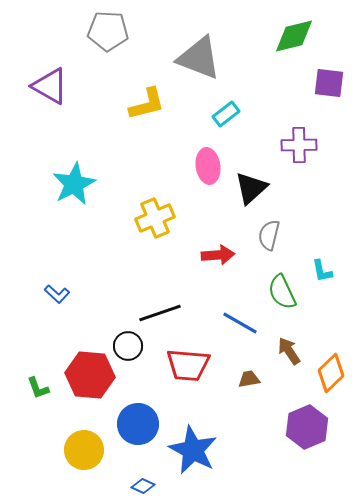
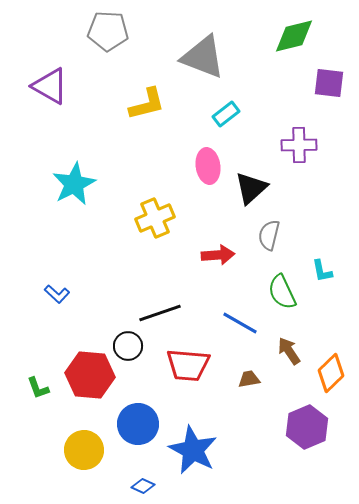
gray triangle: moved 4 px right, 1 px up
